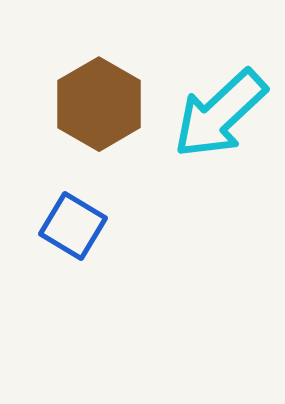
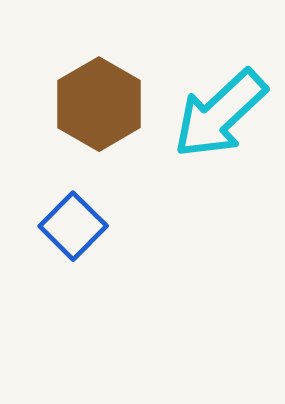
blue square: rotated 14 degrees clockwise
